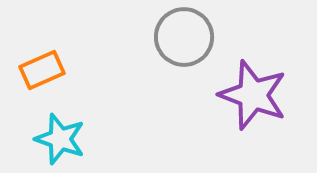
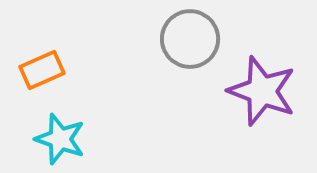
gray circle: moved 6 px right, 2 px down
purple star: moved 9 px right, 4 px up
